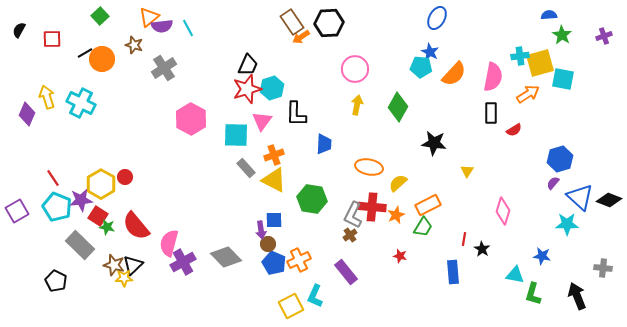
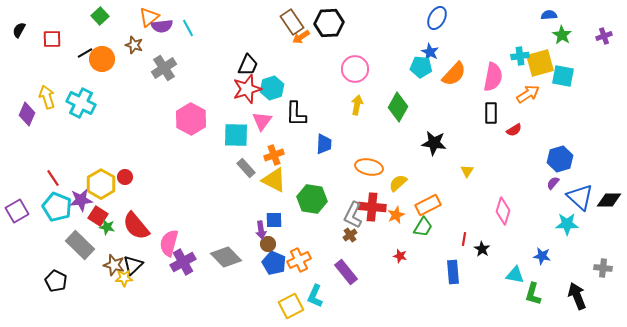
cyan square at (563, 79): moved 3 px up
black diamond at (609, 200): rotated 20 degrees counterclockwise
